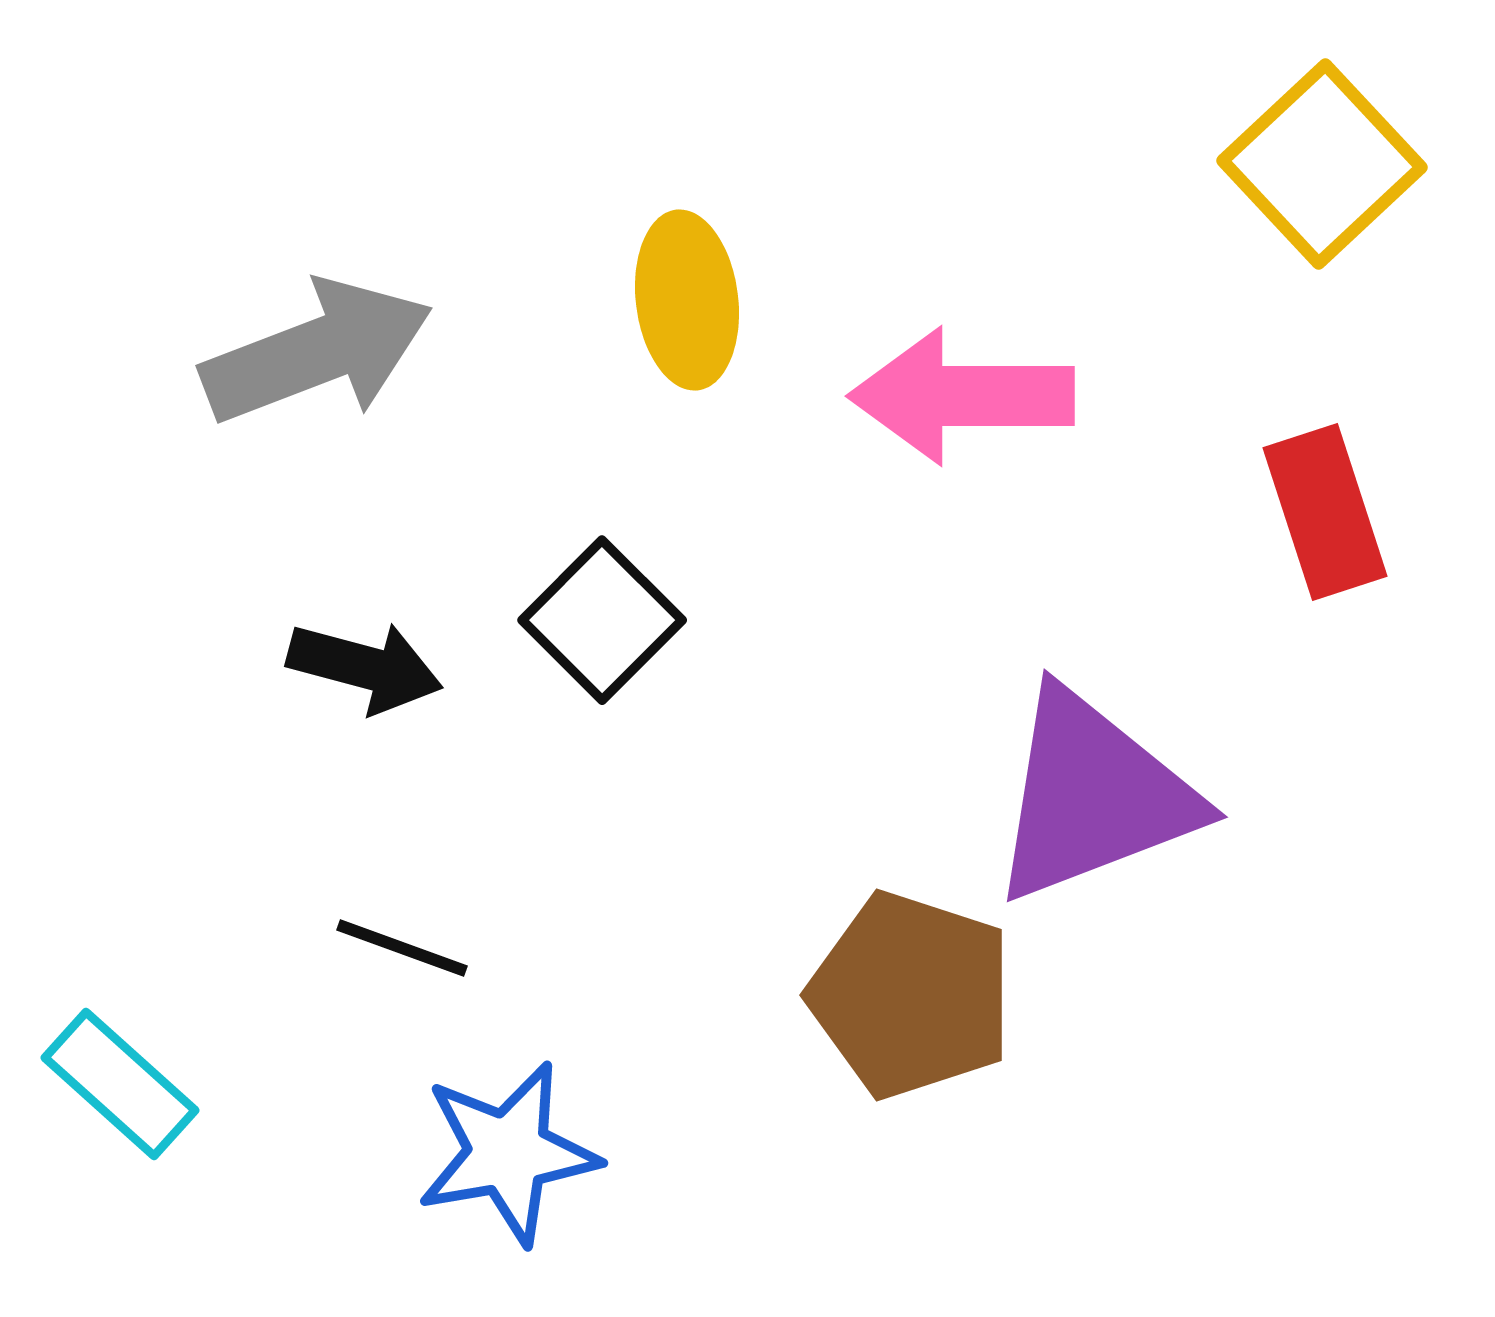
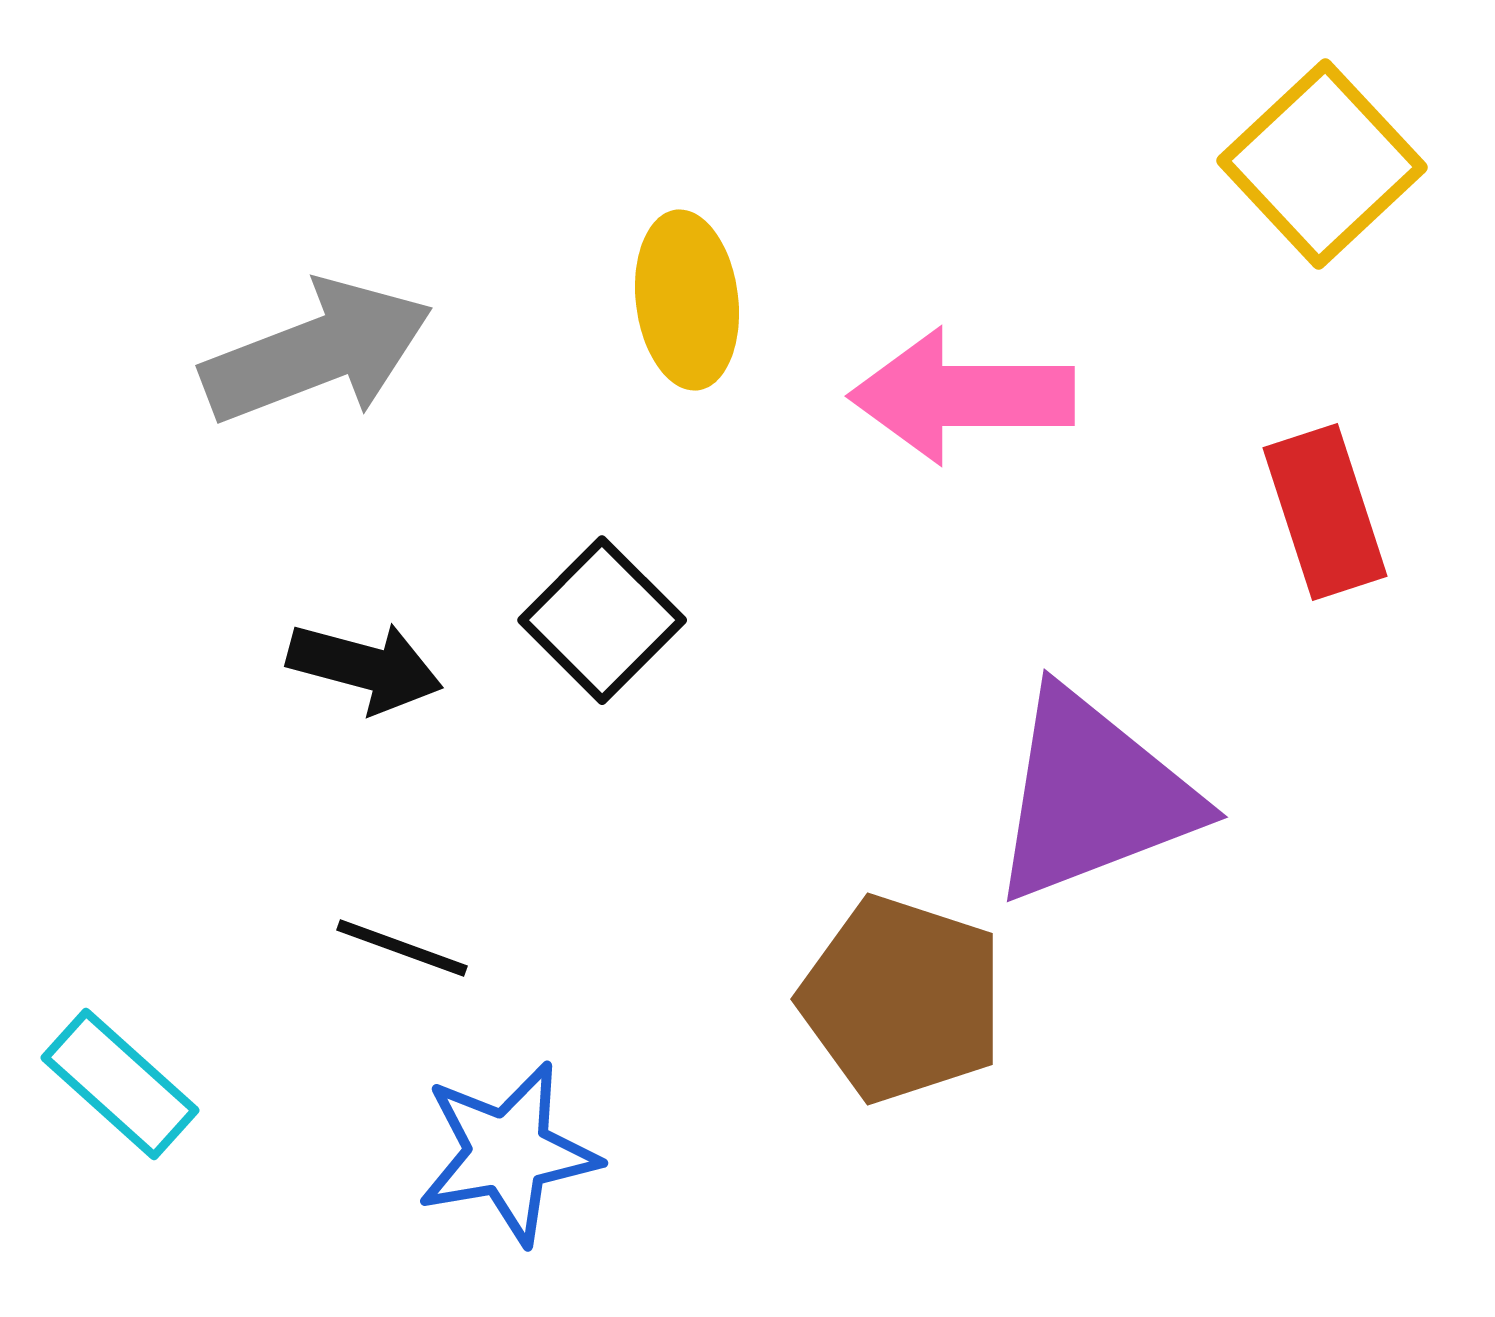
brown pentagon: moved 9 px left, 4 px down
